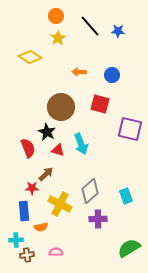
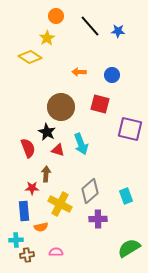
yellow star: moved 11 px left
brown arrow: rotated 42 degrees counterclockwise
